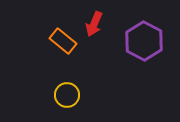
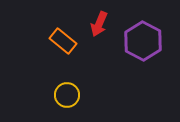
red arrow: moved 5 px right
purple hexagon: moved 1 px left
